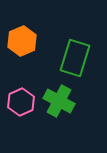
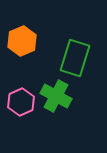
green cross: moved 3 px left, 5 px up
